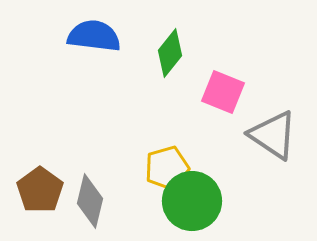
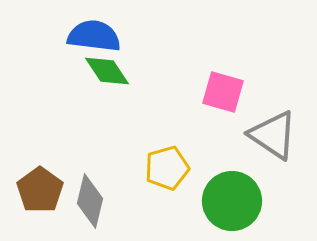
green diamond: moved 63 px left, 18 px down; rotated 72 degrees counterclockwise
pink square: rotated 6 degrees counterclockwise
green circle: moved 40 px right
